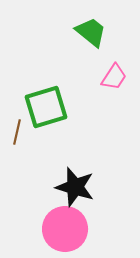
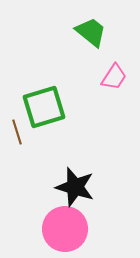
green square: moved 2 px left
brown line: rotated 30 degrees counterclockwise
